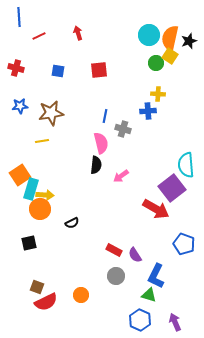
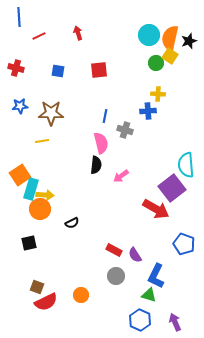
brown star at (51, 113): rotated 10 degrees clockwise
gray cross at (123, 129): moved 2 px right, 1 px down
